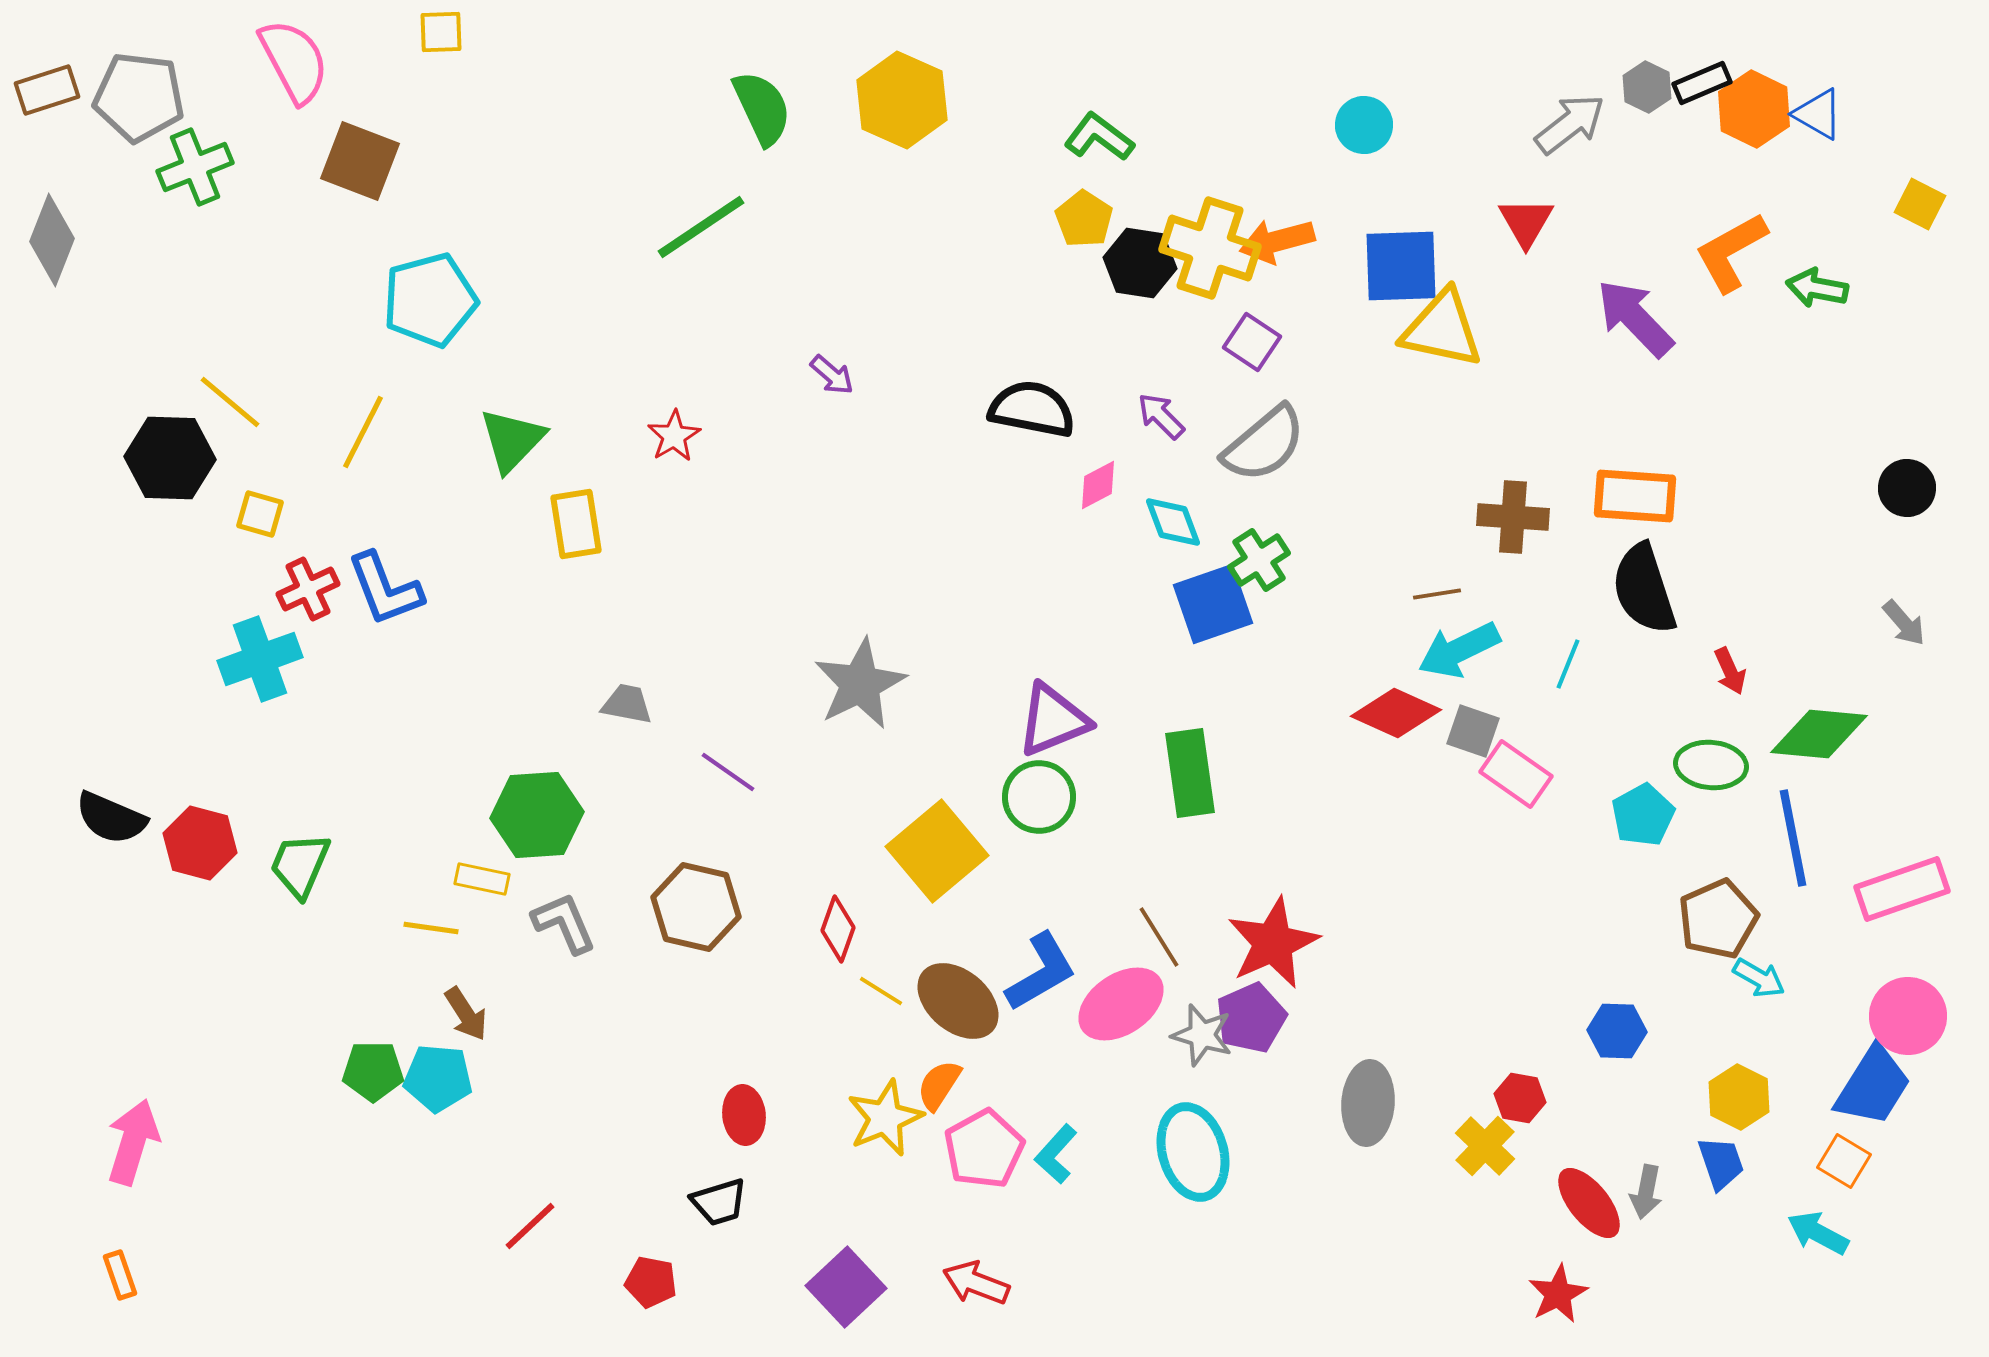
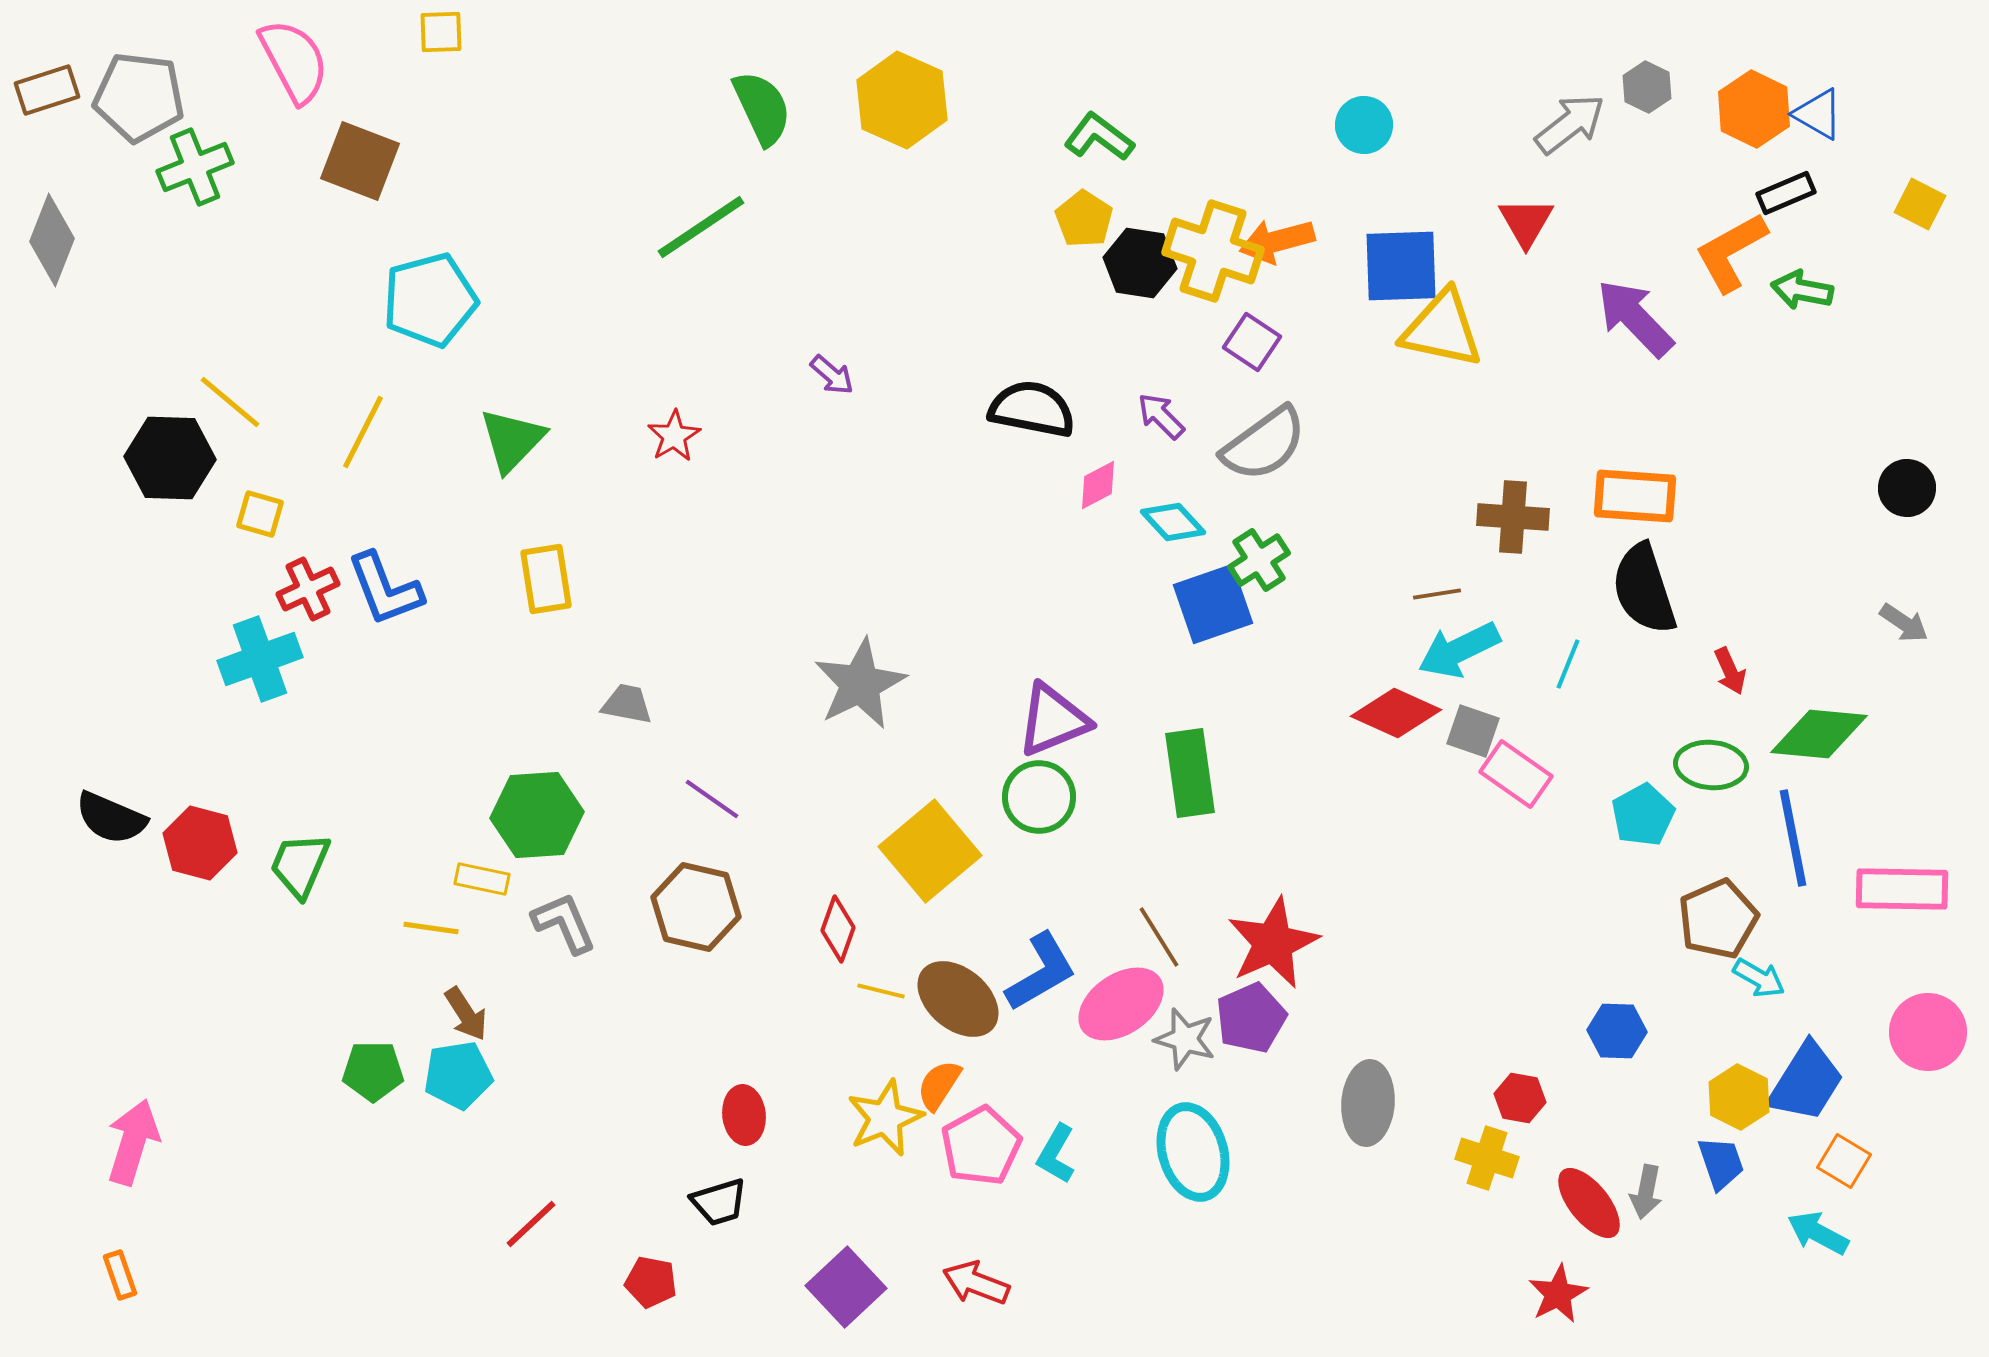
black rectangle at (1702, 83): moved 84 px right, 110 px down
yellow cross at (1210, 248): moved 3 px right, 3 px down
green arrow at (1817, 288): moved 15 px left, 2 px down
gray semicircle at (1264, 444): rotated 4 degrees clockwise
cyan diamond at (1173, 522): rotated 22 degrees counterclockwise
yellow rectangle at (576, 524): moved 30 px left, 55 px down
gray arrow at (1904, 623): rotated 15 degrees counterclockwise
purple line at (728, 772): moved 16 px left, 27 px down
yellow square at (937, 851): moved 7 px left
pink rectangle at (1902, 889): rotated 20 degrees clockwise
yellow line at (881, 991): rotated 18 degrees counterclockwise
brown ellipse at (958, 1001): moved 2 px up
pink circle at (1908, 1016): moved 20 px right, 16 px down
gray star at (1202, 1035): moved 17 px left, 4 px down
cyan pentagon at (438, 1078): moved 20 px right, 3 px up; rotated 14 degrees counterclockwise
blue trapezoid at (1873, 1086): moved 67 px left, 4 px up
yellow cross at (1485, 1146): moved 2 px right, 12 px down; rotated 26 degrees counterclockwise
pink pentagon at (984, 1149): moved 3 px left, 3 px up
cyan L-shape at (1056, 1154): rotated 12 degrees counterclockwise
red line at (530, 1226): moved 1 px right, 2 px up
